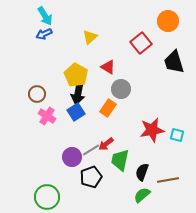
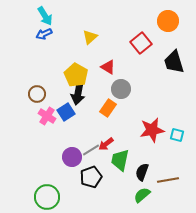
blue square: moved 10 px left
